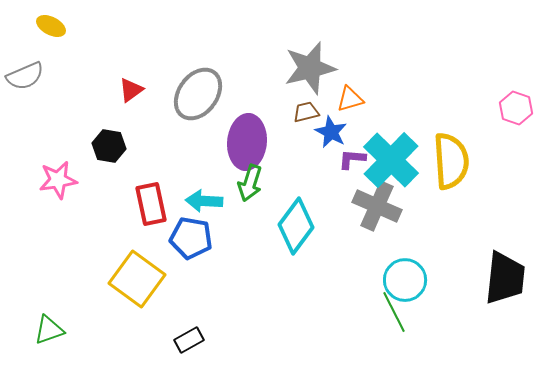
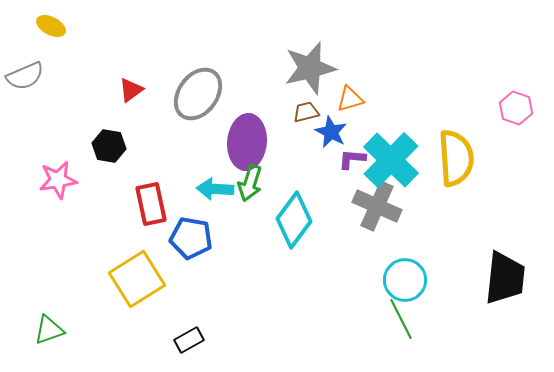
yellow semicircle: moved 5 px right, 3 px up
cyan arrow: moved 11 px right, 12 px up
cyan diamond: moved 2 px left, 6 px up
yellow square: rotated 22 degrees clockwise
green line: moved 7 px right, 7 px down
